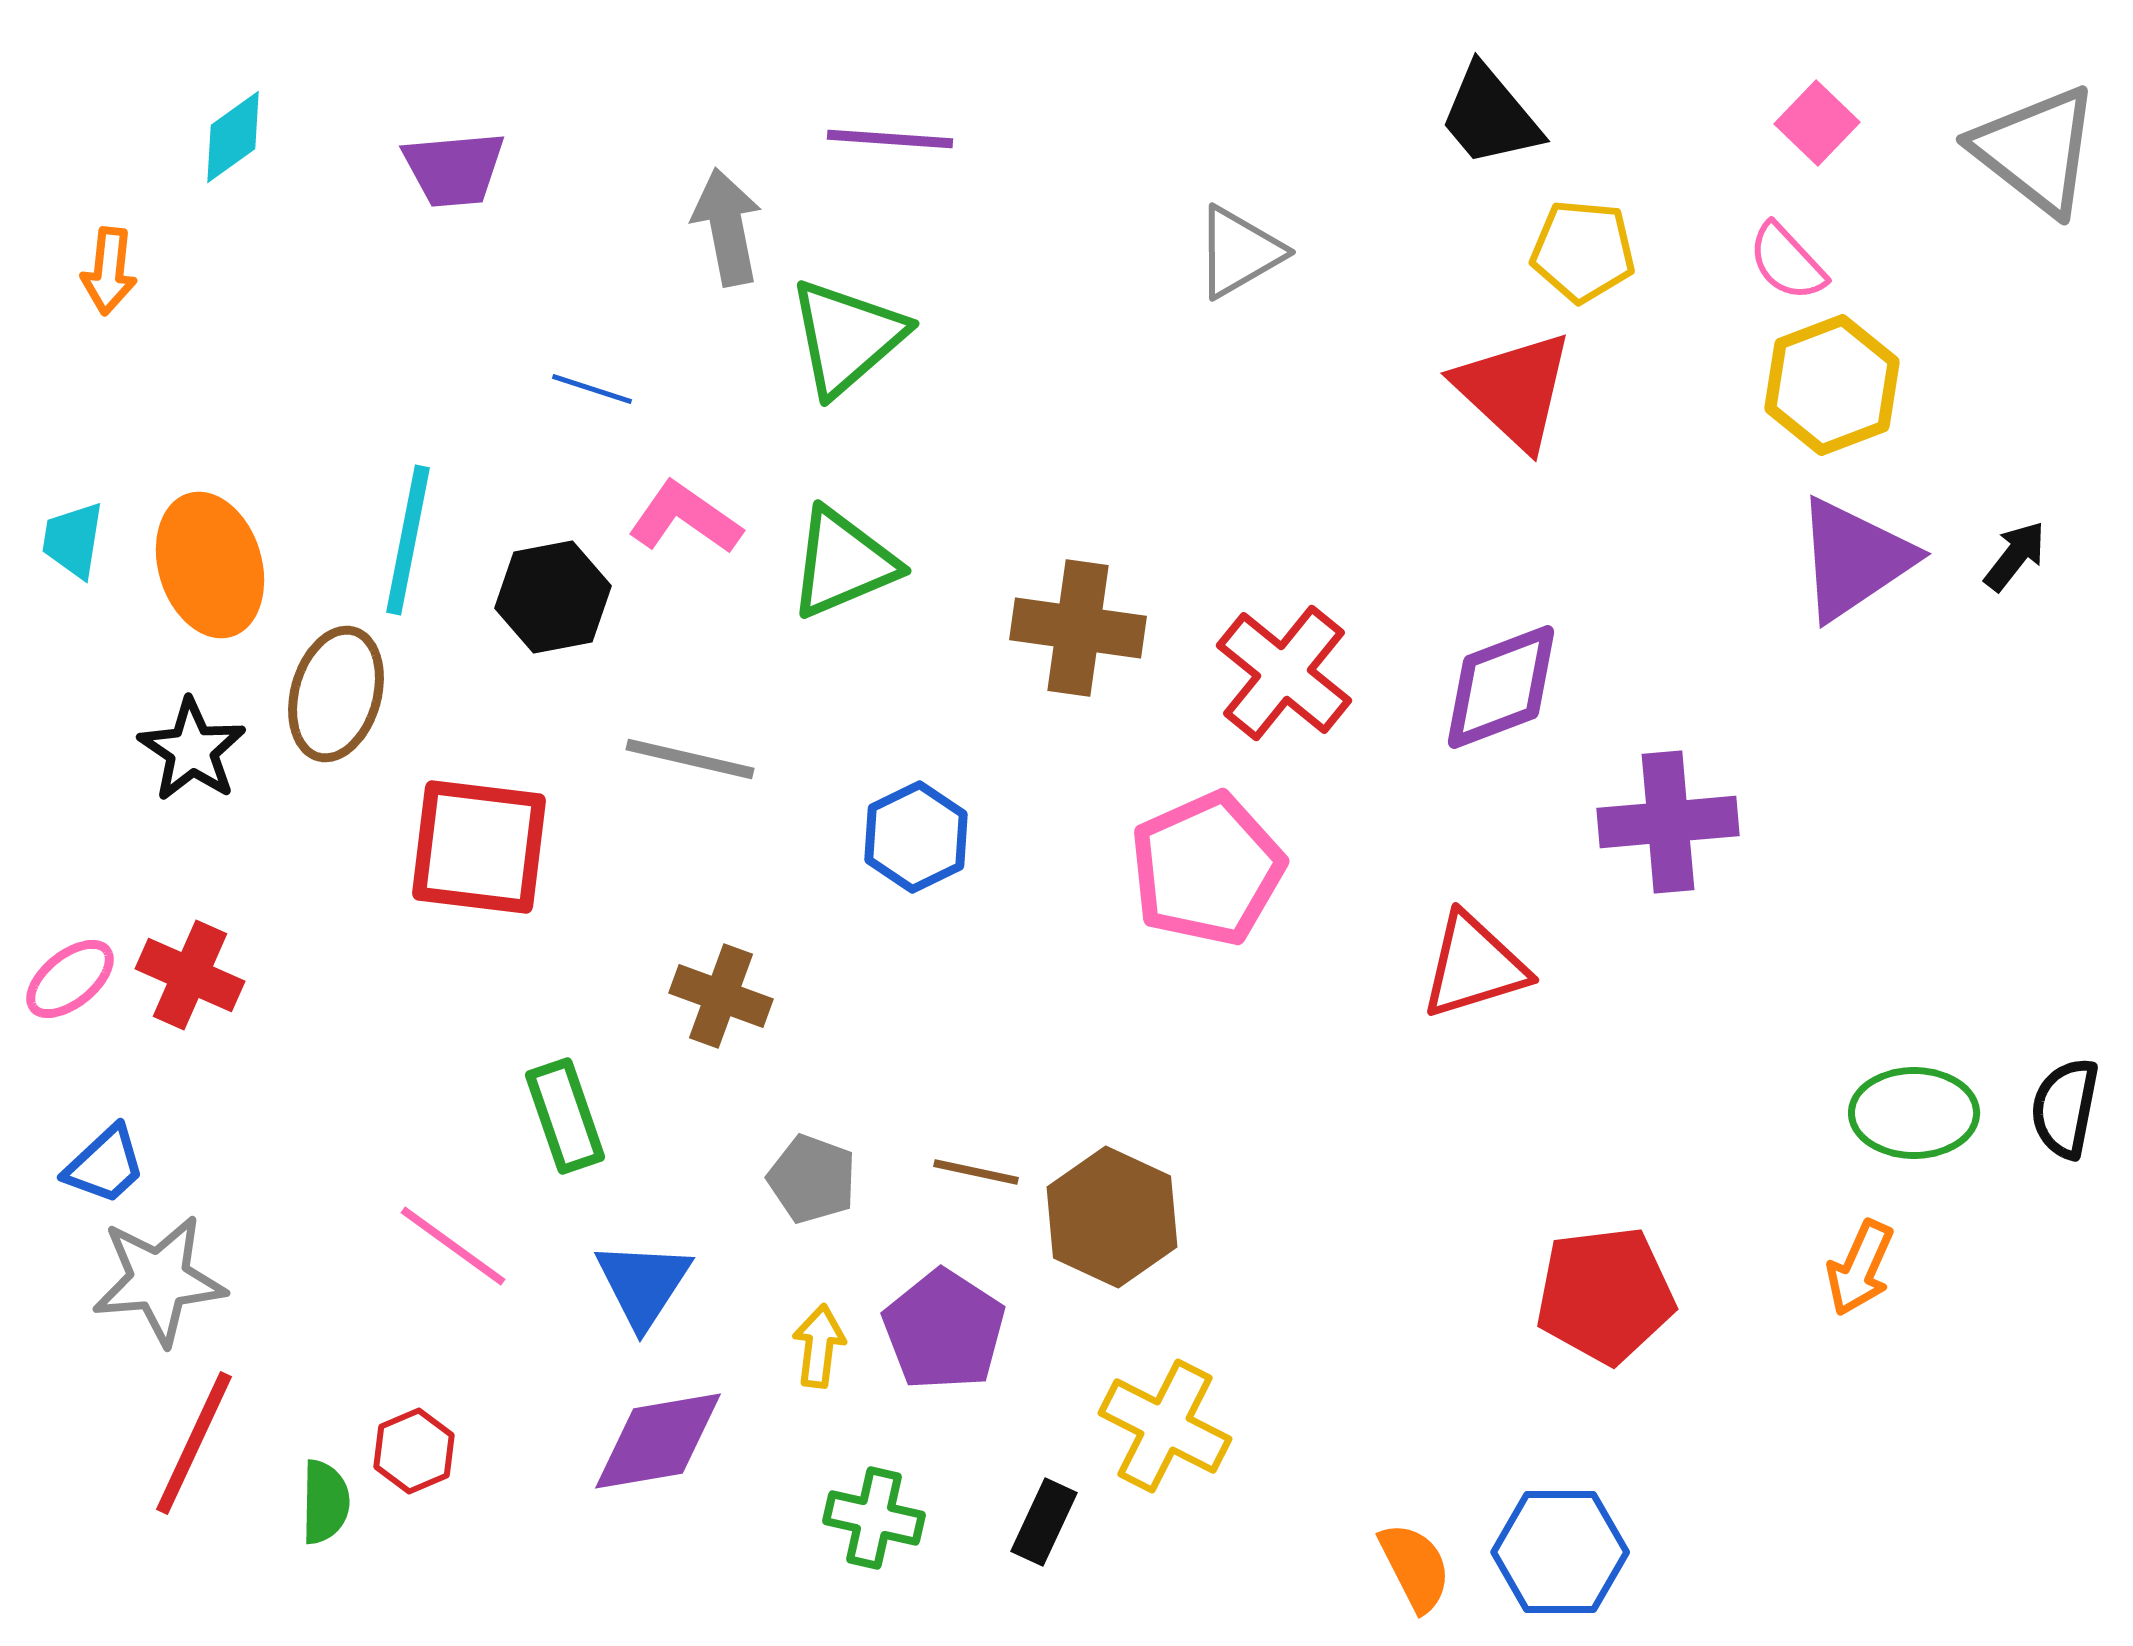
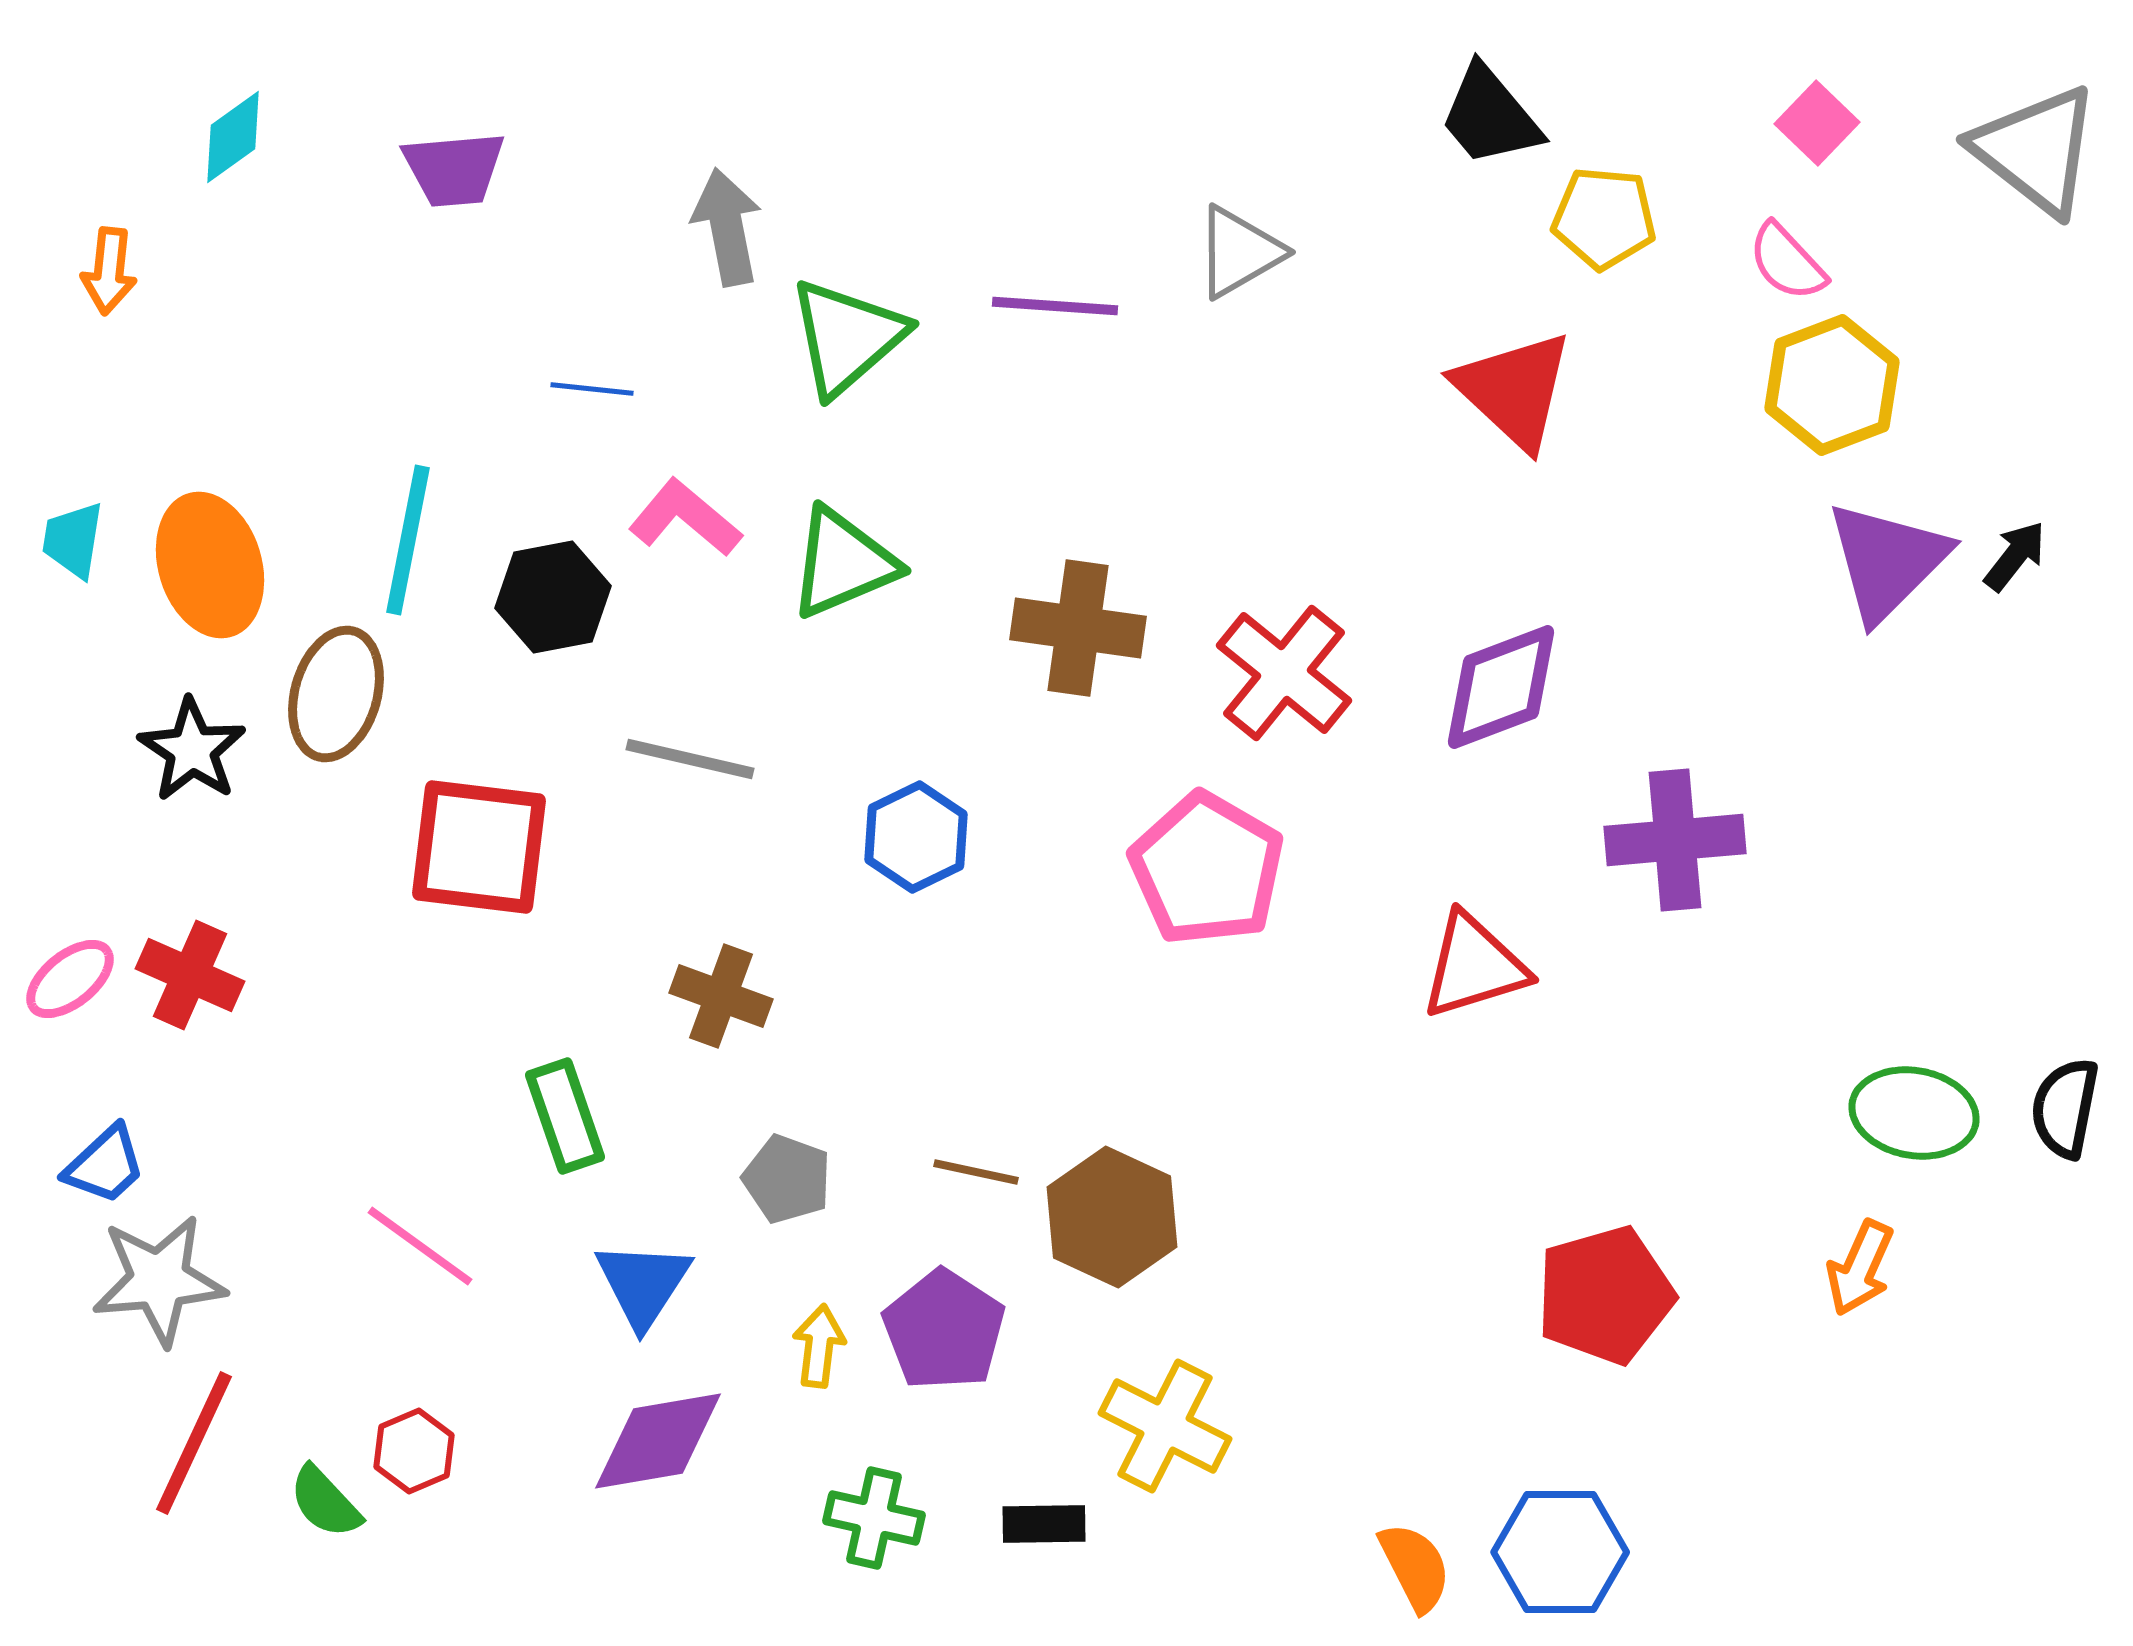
purple line at (890, 139): moved 165 px right, 167 px down
yellow pentagon at (1583, 251): moved 21 px right, 33 px up
blue line at (592, 389): rotated 12 degrees counterclockwise
pink L-shape at (685, 518): rotated 5 degrees clockwise
purple triangle at (1854, 559): moved 33 px right, 2 px down; rotated 11 degrees counterclockwise
purple cross at (1668, 822): moved 7 px right, 18 px down
pink pentagon at (1207, 869): rotated 18 degrees counterclockwise
green ellipse at (1914, 1113): rotated 10 degrees clockwise
gray pentagon at (812, 1179): moved 25 px left
pink line at (453, 1246): moved 33 px left
red pentagon at (1605, 1295): rotated 9 degrees counterclockwise
green semicircle at (325, 1502): rotated 136 degrees clockwise
black rectangle at (1044, 1522): moved 2 px down; rotated 64 degrees clockwise
